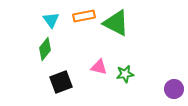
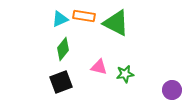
orange rectangle: rotated 20 degrees clockwise
cyan triangle: moved 9 px right, 1 px up; rotated 42 degrees clockwise
green diamond: moved 18 px right
purple circle: moved 2 px left, 1 px down
